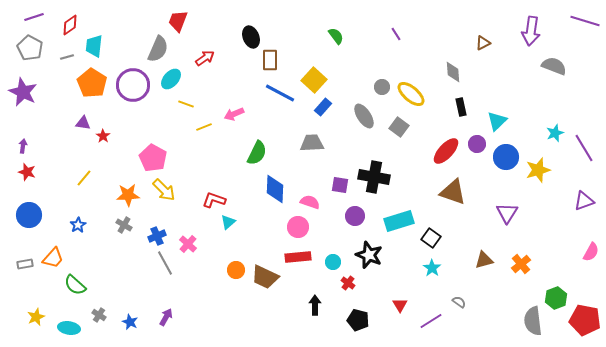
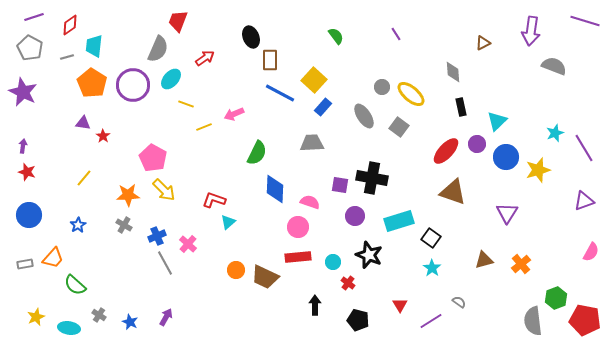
black cross at (374, 177): moved 2 px left, 1 px down
